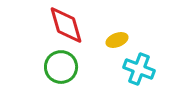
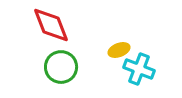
red diamond: moved 15 px left; rotated 6 degrees counterclockwise
yellow ellipse: moved 2 px right, 10 px down
